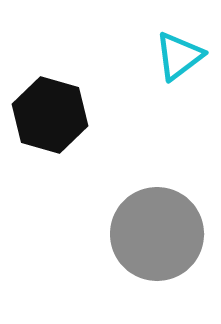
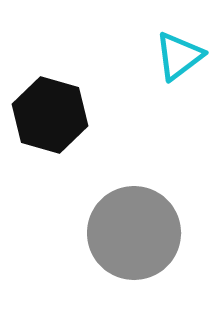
gray circle: moved 23 px left, 1 px up
